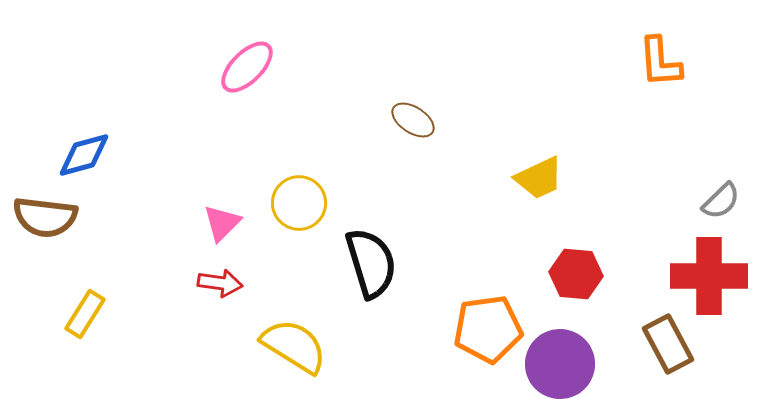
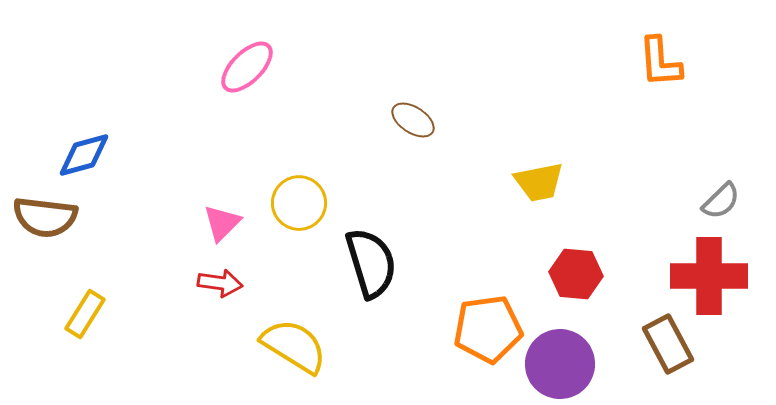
yellow trapezoid: moved 4 px down; rotated 14 degrees clockwise
